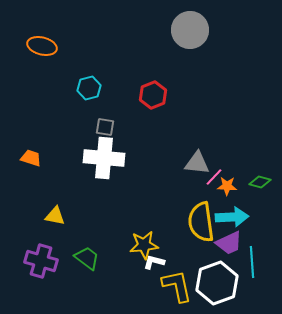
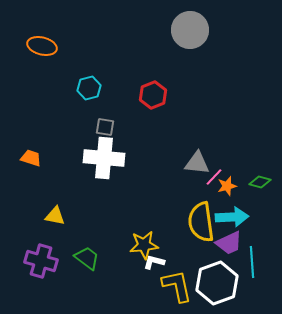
orange star: rotated 18 degrees counterclockwise
